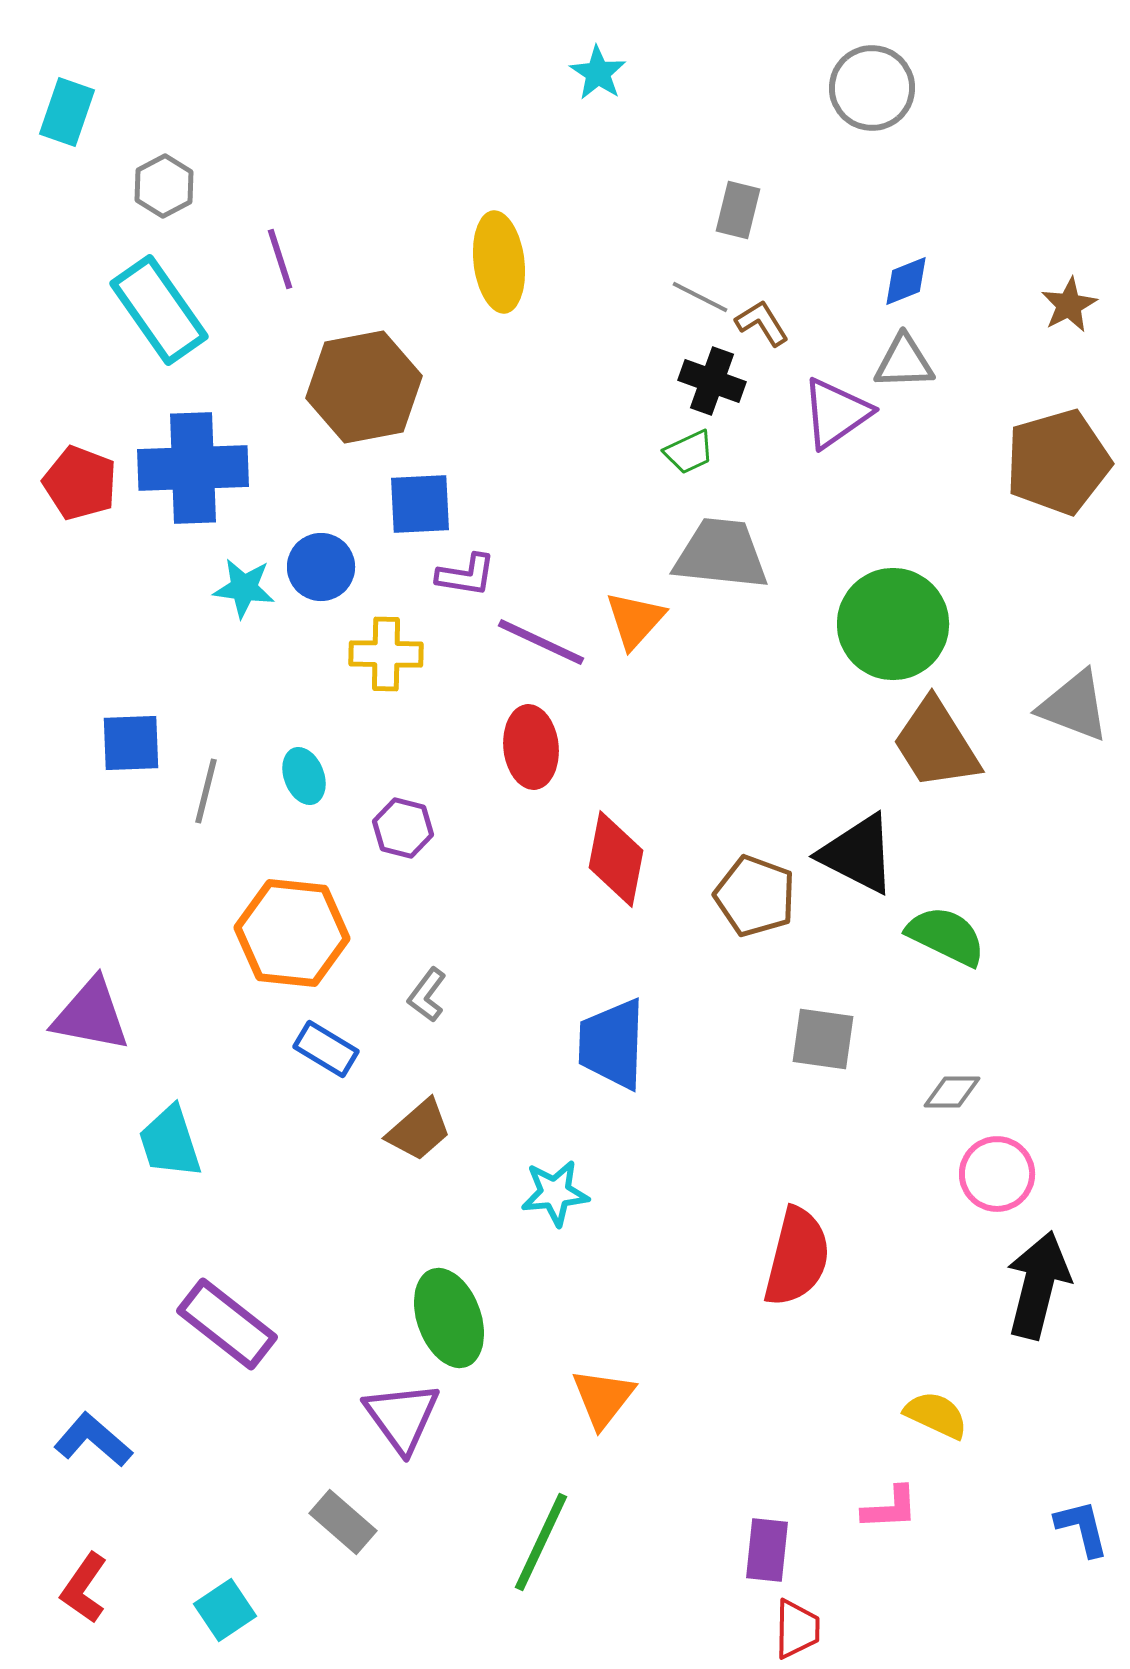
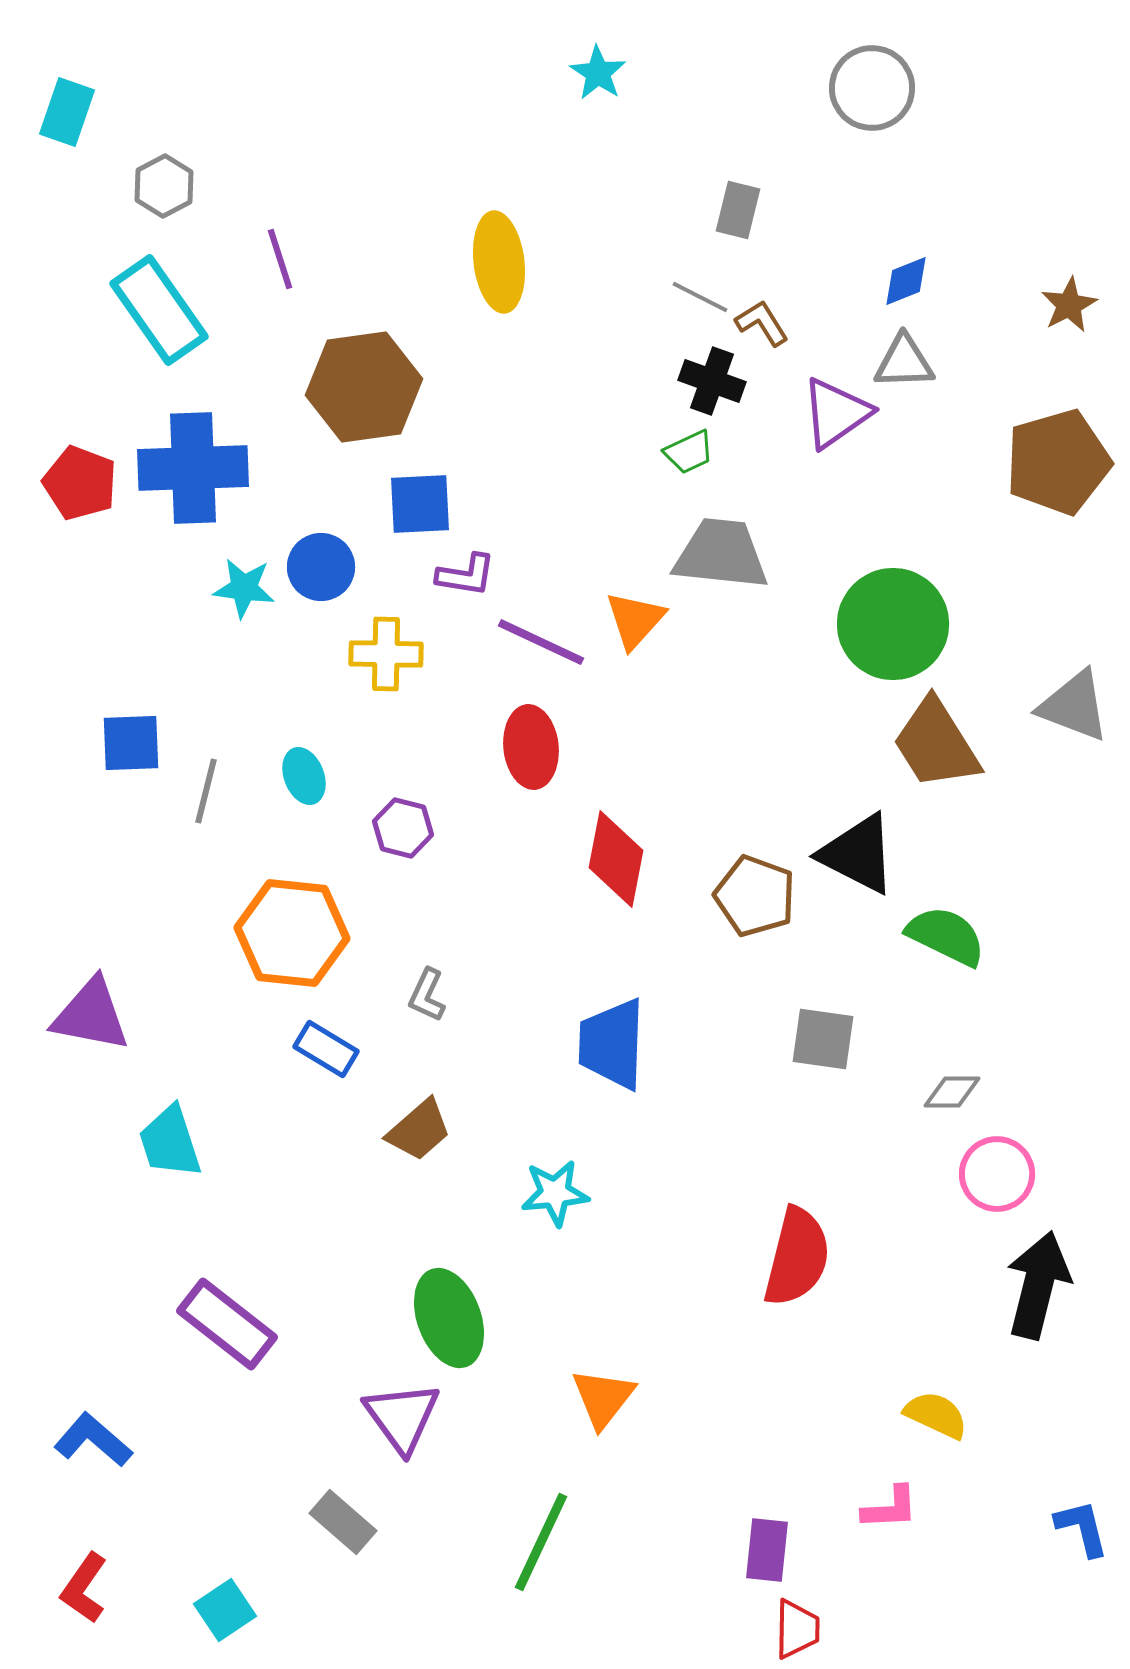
brown hexagon at (364, 387): rotated 3 degrees clockwise
gray L-shape at (427, 995): rotated 12 degrees counterclockwise
